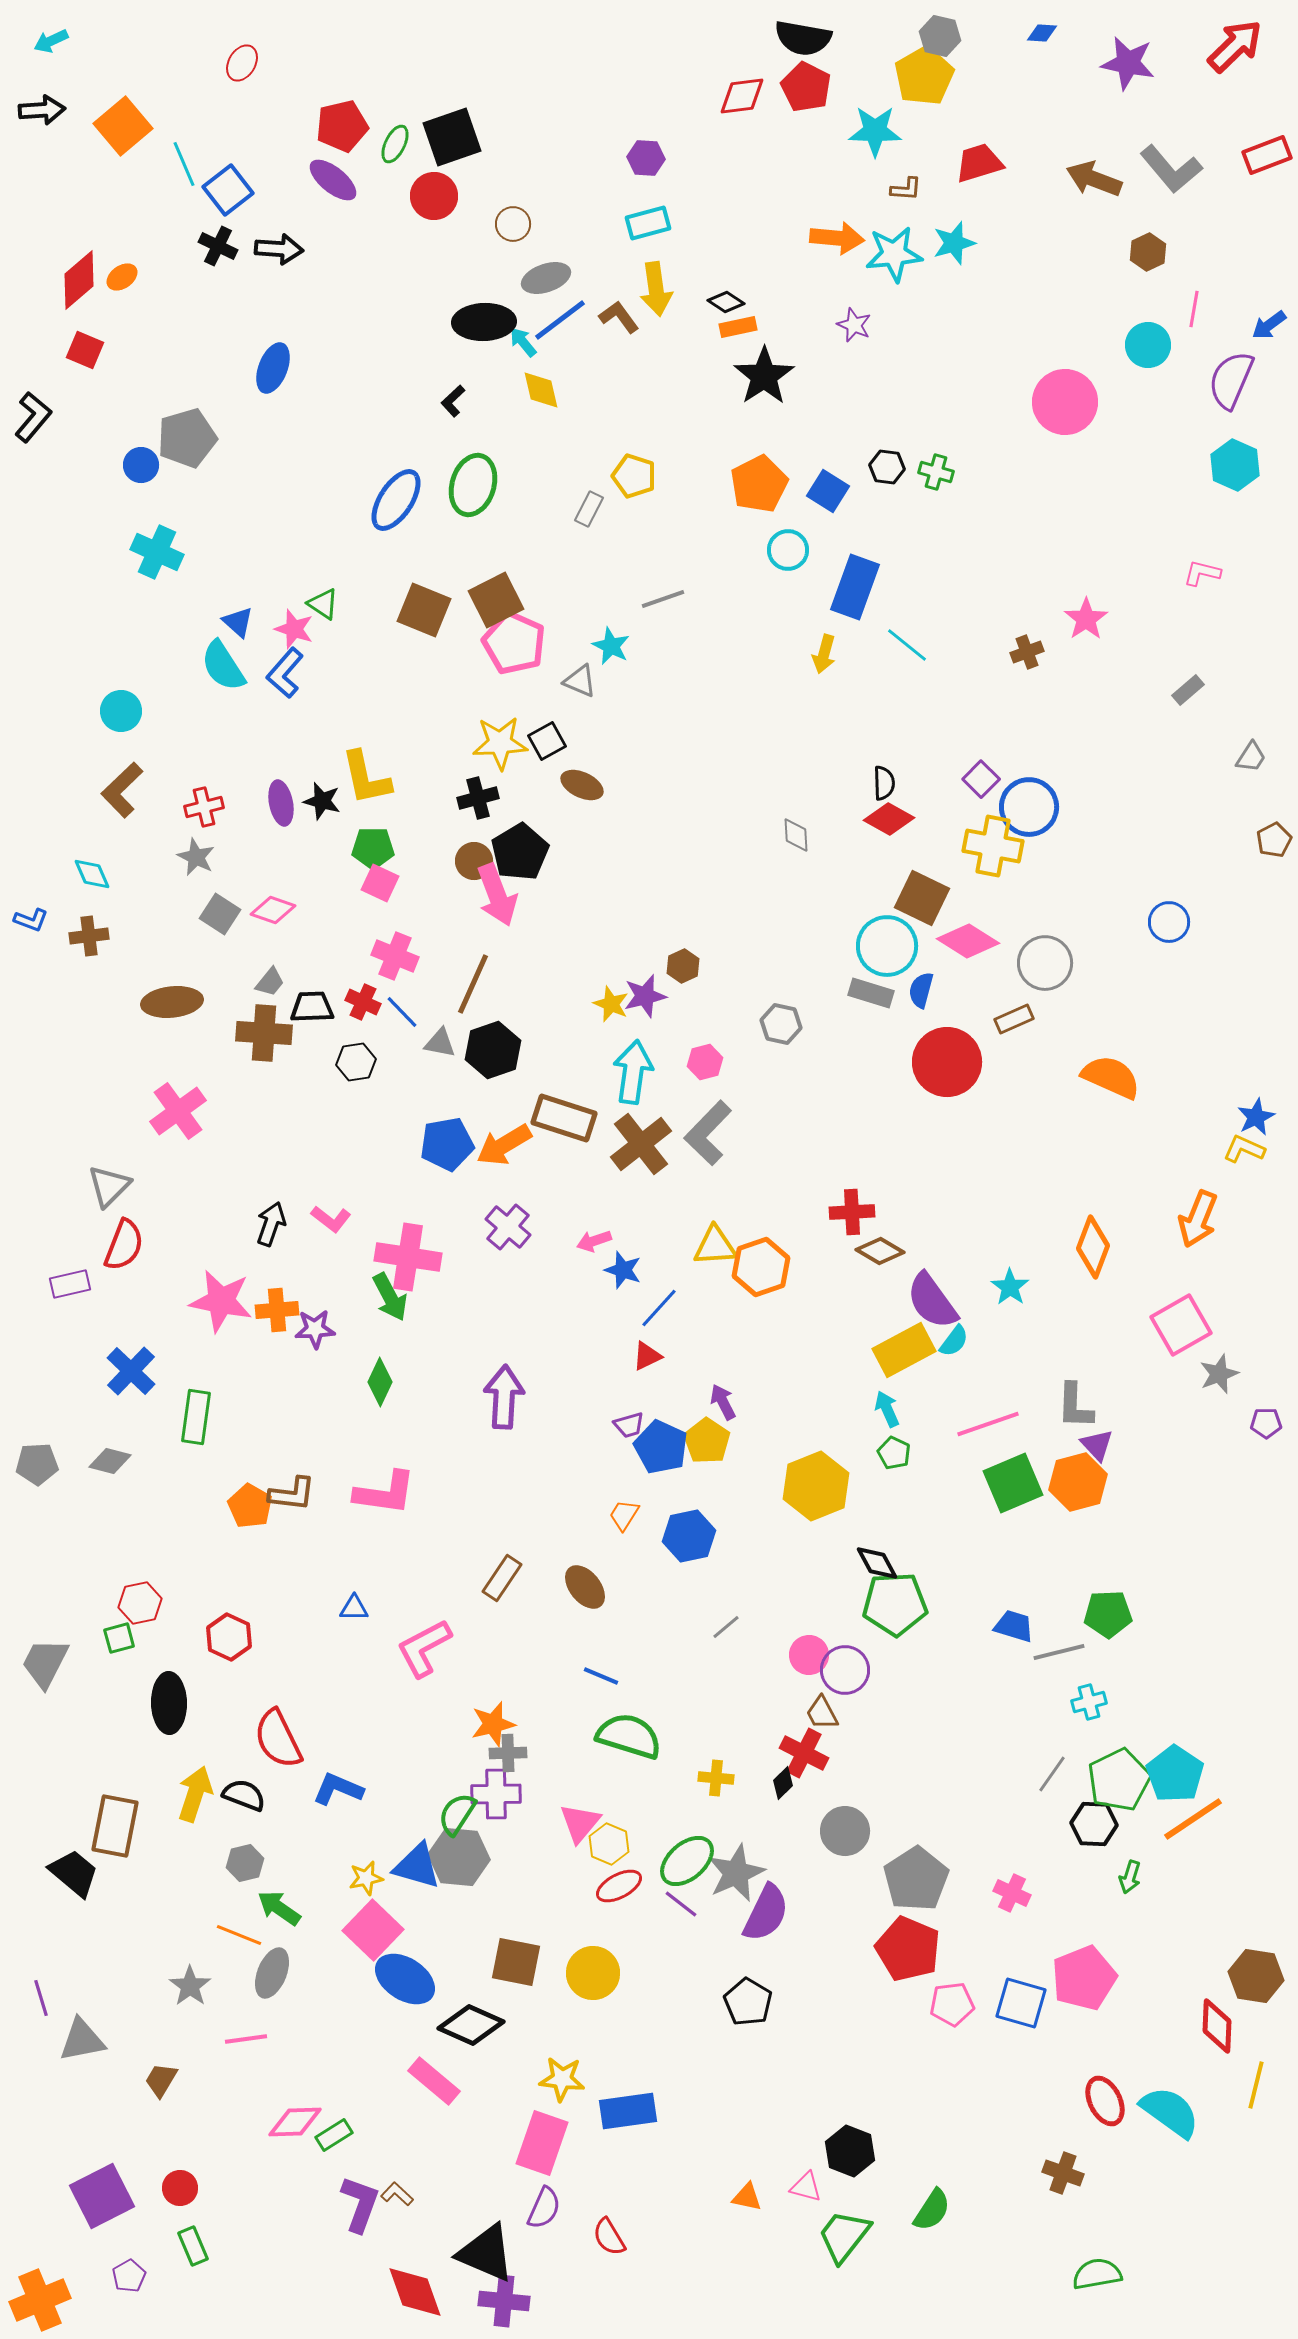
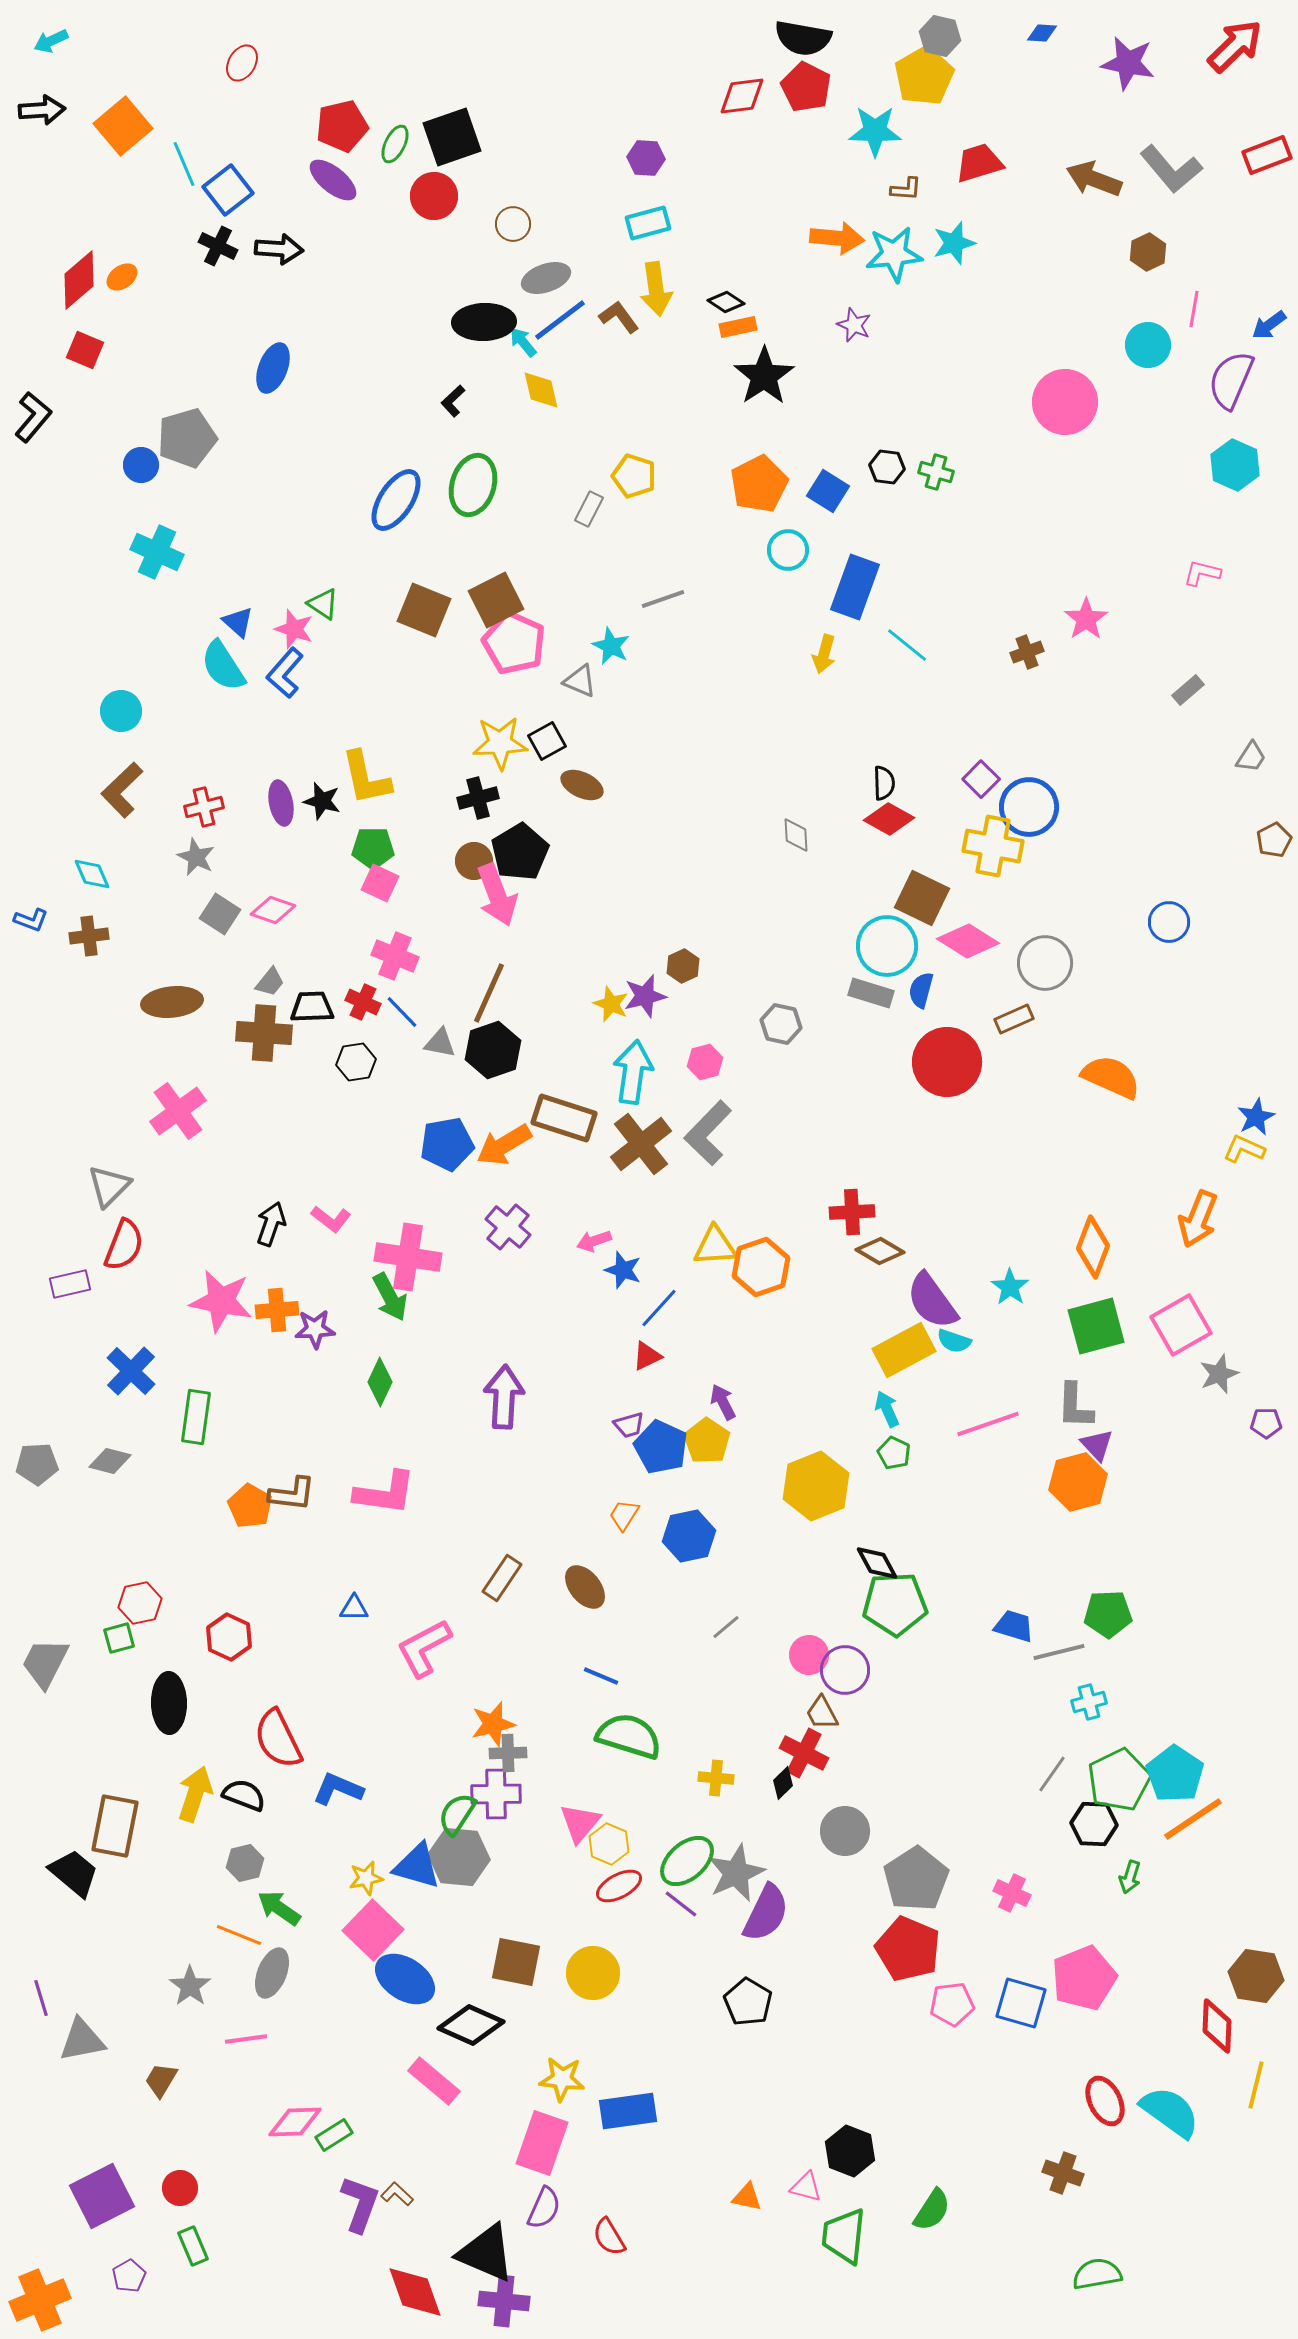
brown line at (473, 984): moved 16 px right, 9 px down
cyan semicircle at (954, 1341): rotated 72 degrees clockwise
green square at (1013, 1483): moved 83 px right, 157 px up; rotated 8 degrees clockwise
green trapezoid at (844, 2236): rotated 32 degrees counterclockwise
